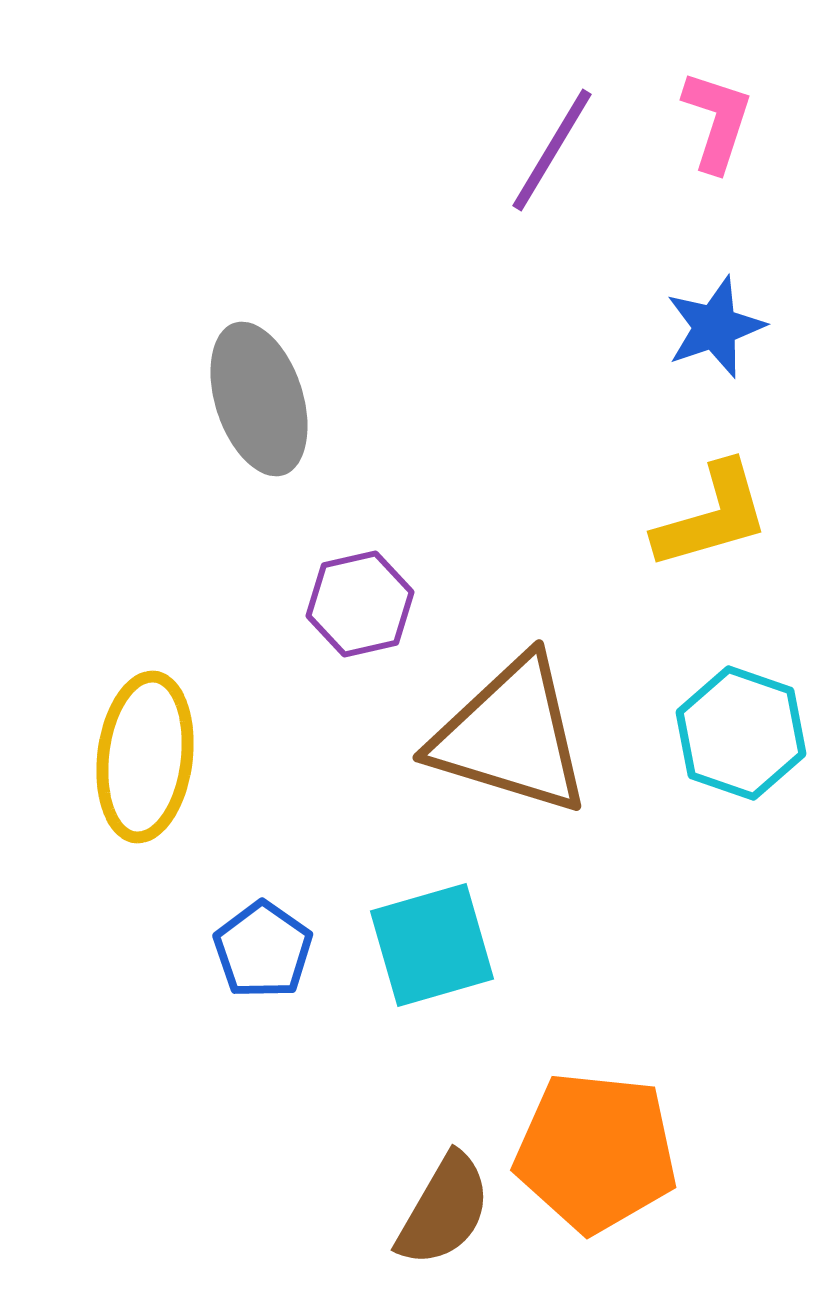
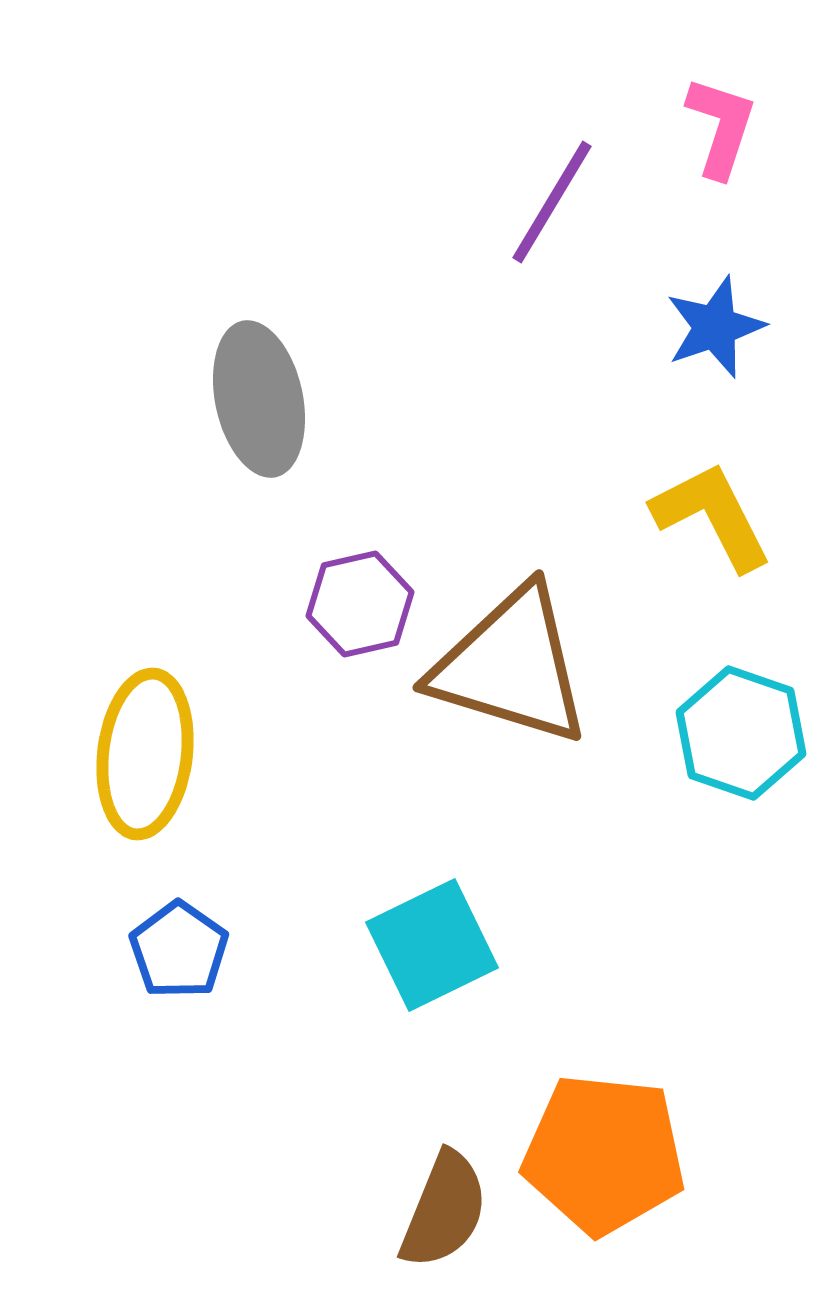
pink L-shape: moved 4 px right, 6 px down
purple line: moved 52 px down
gray ellipse: rotated 6 degrees clockwise
yellow L-shape: rotated 101 degrees counterclockwise
brown triangle: moved 70 px up
yellow ellipse: moved 3 px up
cyan square: rotated 10 degrees counterclockwise
blue pentagon: moved 84 px left
orange pentagon: moved 8 px right, 2 px down
brown semicircle: rotated 8 degrees counterclockwise
